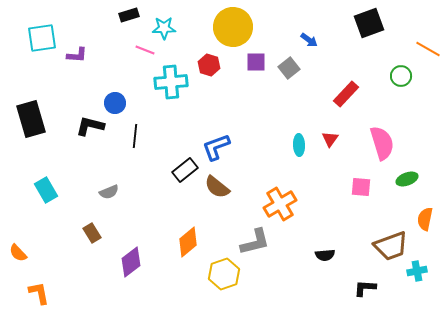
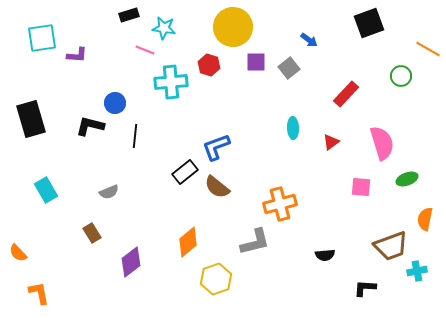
cyan star at (164, 28): rotated 10 degrees clockwise
red triangle at (330, 139): moved 1 px right, 3 px down; rotated 18 degrees clockwise
cyan ellipse at (299, 145): moved 6 px left, 17 px up
black rectangle at (185, 170): moved 2 px down
orange cross at (280, 204): rotated 16 degrees clockwise
yellow hexagon at (224, 274): moved 8 px left, 5 px down
